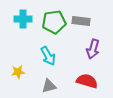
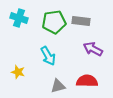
cyan cross: moved 4 px left, 1 px up; rotated 18 degrees clockwise
purple arrow: rotated 102 degrees clockwise
yellow star: rotated 24 degrees clockwise
red semicircle: rotated 15 degrees counterclockwise
gray triangle: moved 9 px right
